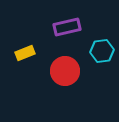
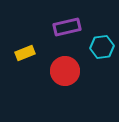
cyan hexagon: moved 4 px up
